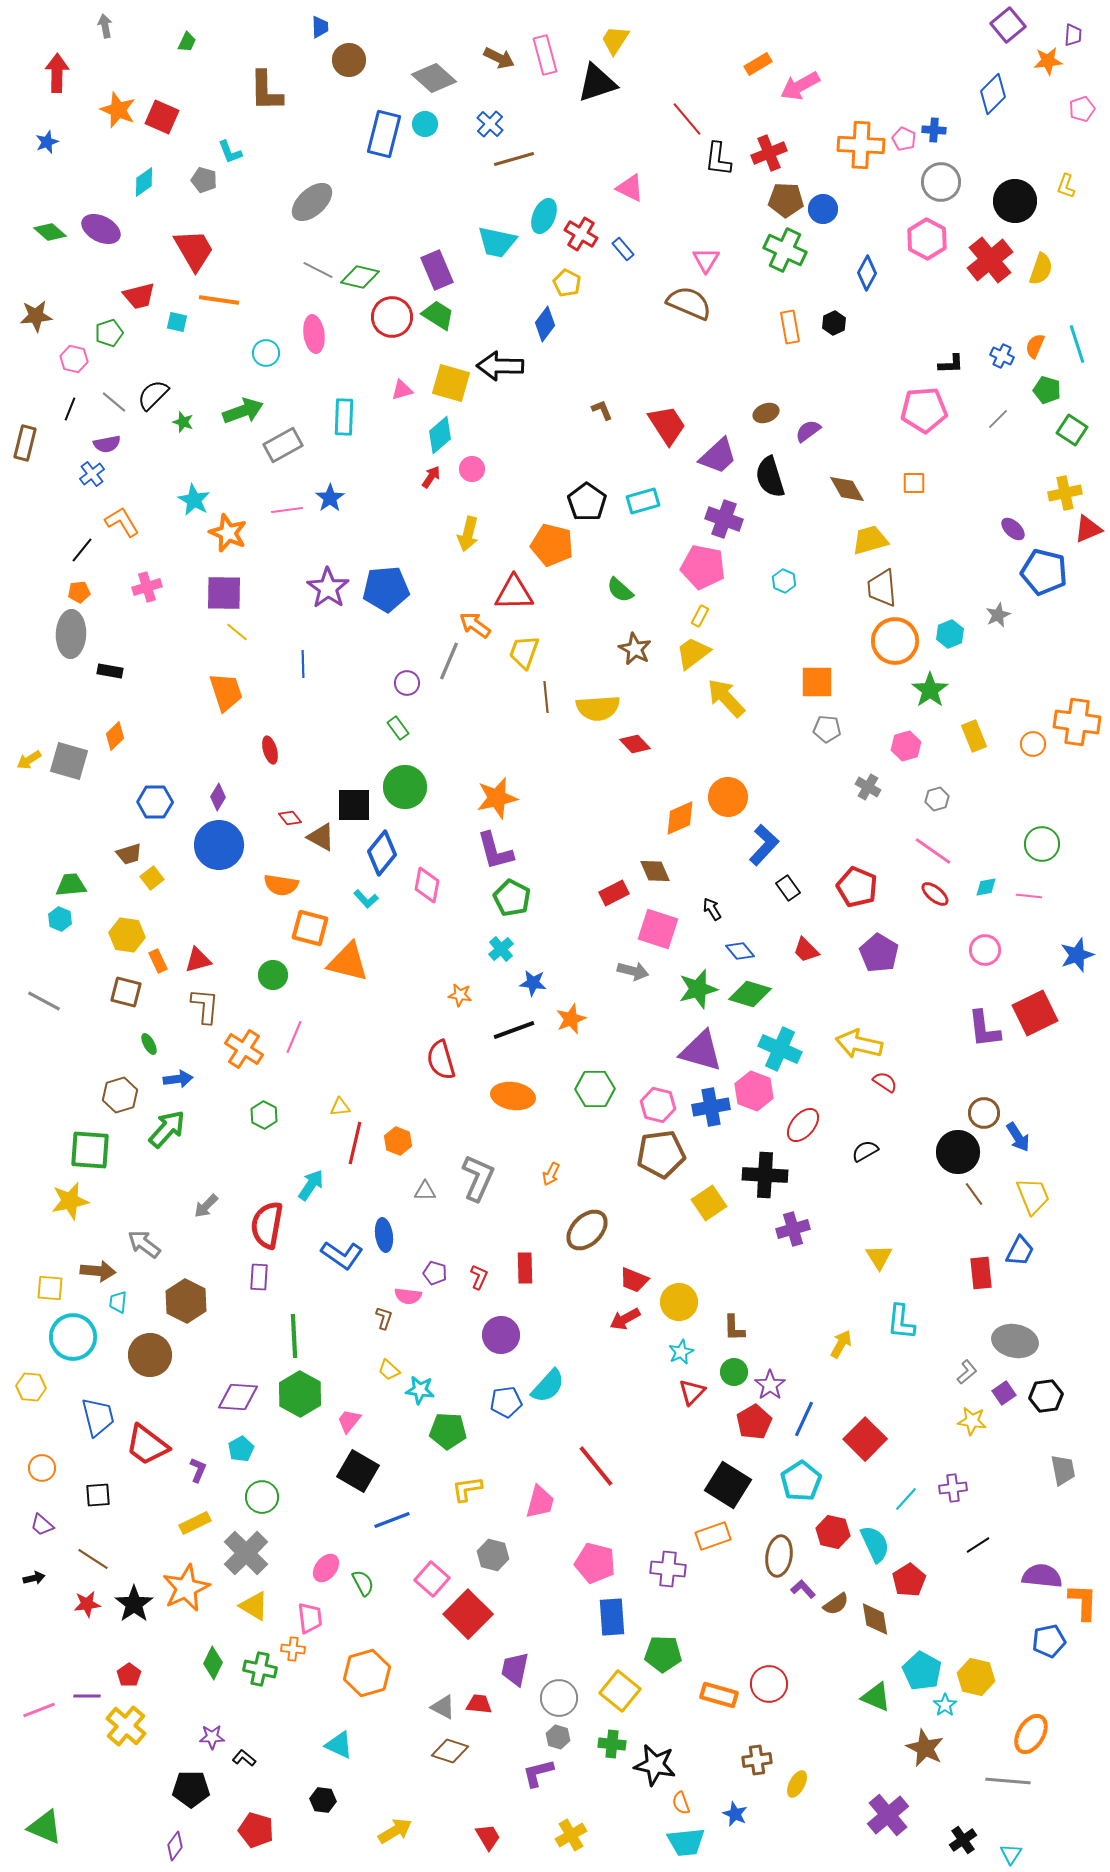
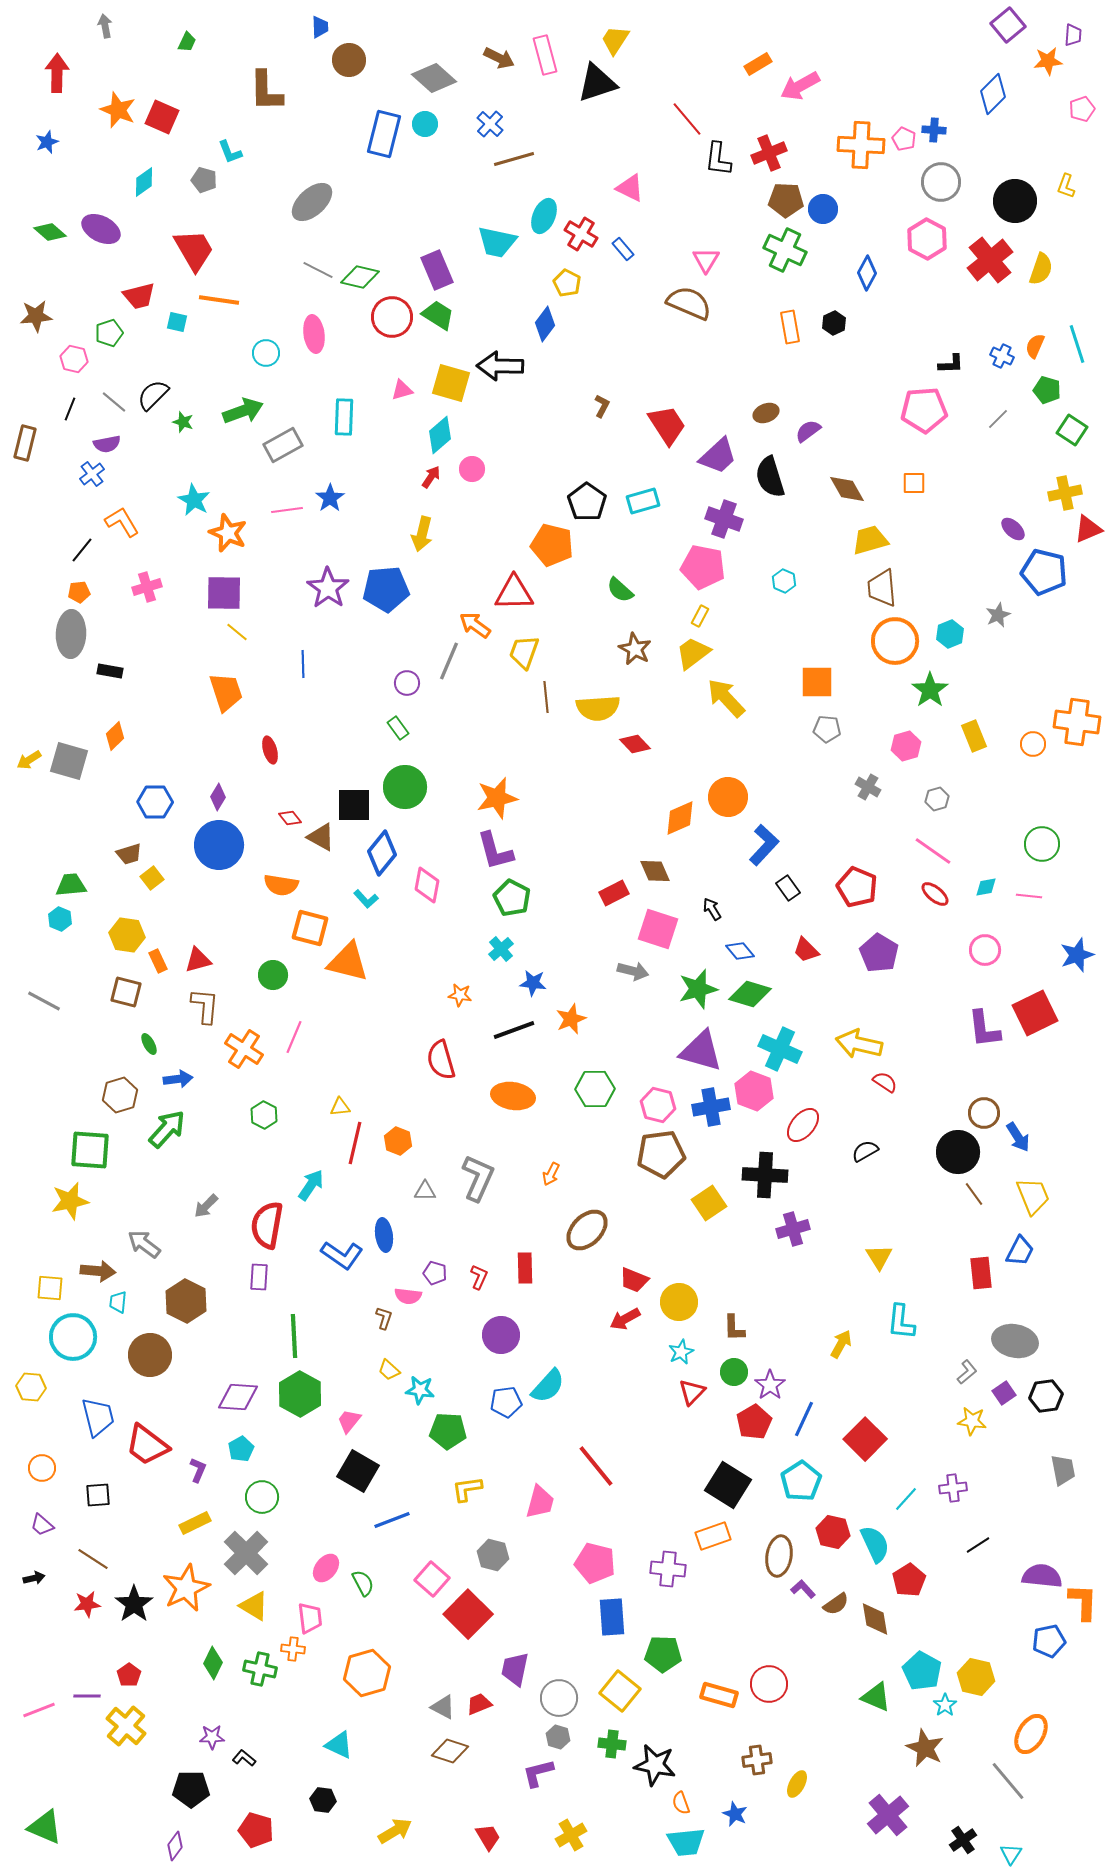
brown L-shape at (602, 410): moved 4 px up; rotated 50 degrees clockwise
yellow arrow at (468, 534): moved 46 px left
red trapezoid at (479, 1704): rotated 28 degrees counterclockwise
gray line at (1008, 1781): rotated 45 degrees clockwise
